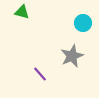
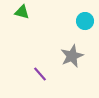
cyan circle: moved 2 px right, 2 px up
